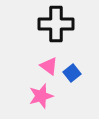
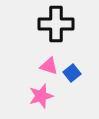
pink triangle: rotated 18 degrees counterclockwise
